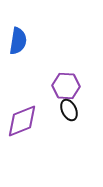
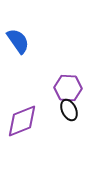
blue semicircle: rotated 44 degrees counterclockwise
purple hexagon: moved 2 px right, 2 px down
